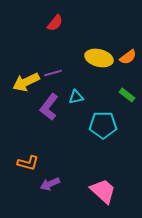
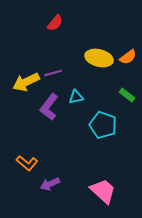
cyan pentagon: rotated 20 degrees clockwise
orange L-shape: moved 1 px left; rotated 25 degrees clockwise
